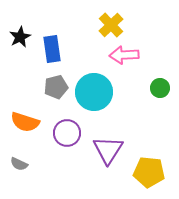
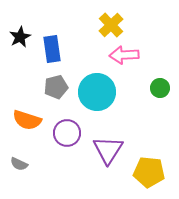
cyan circle: moved 3 px right
orange semicircle: moved 2 px right, 2 px up
